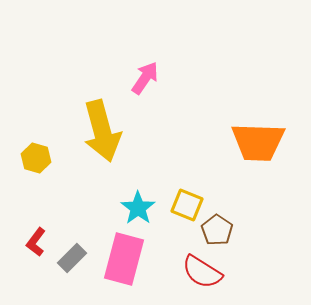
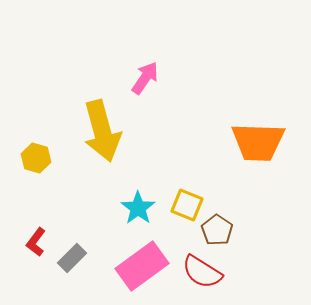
pink rectangle: moved 18 px right, 7 px down; rotated 39 degrees clockwise
